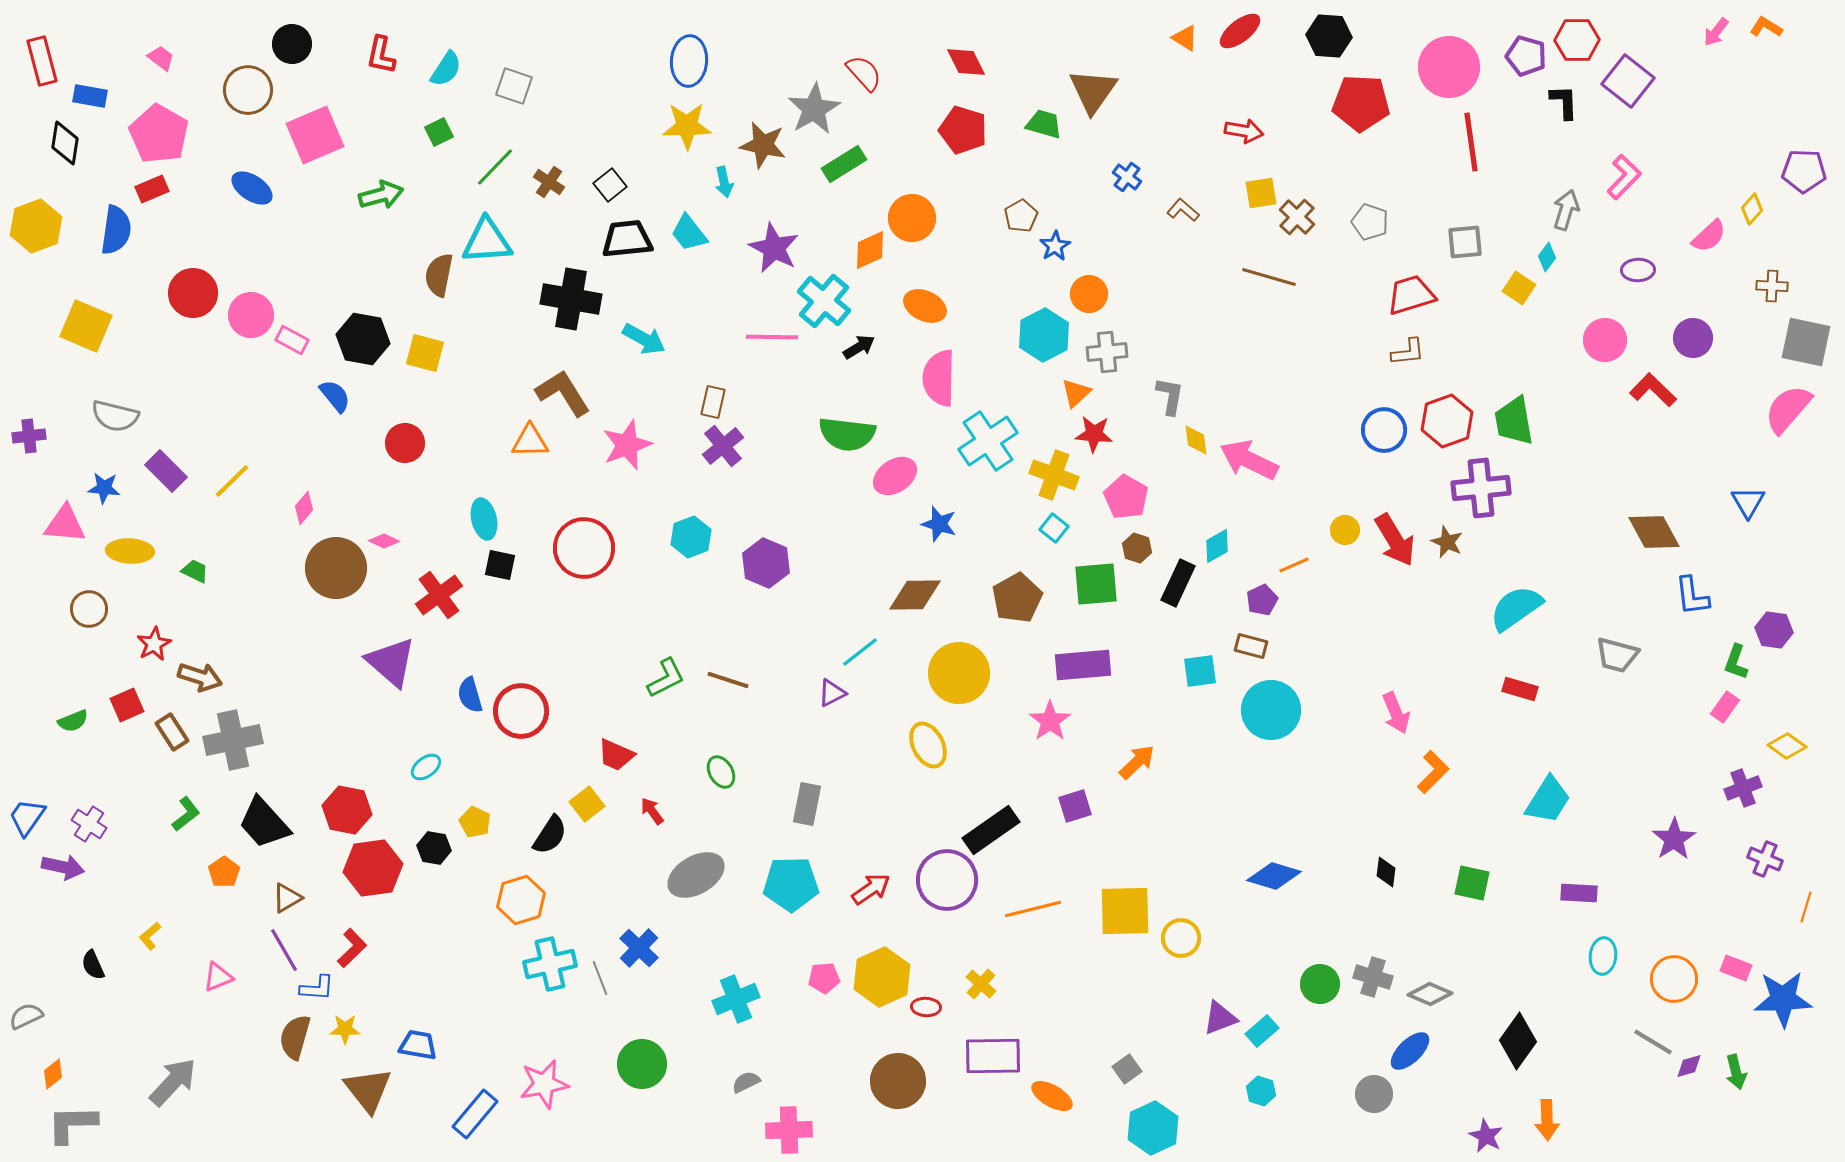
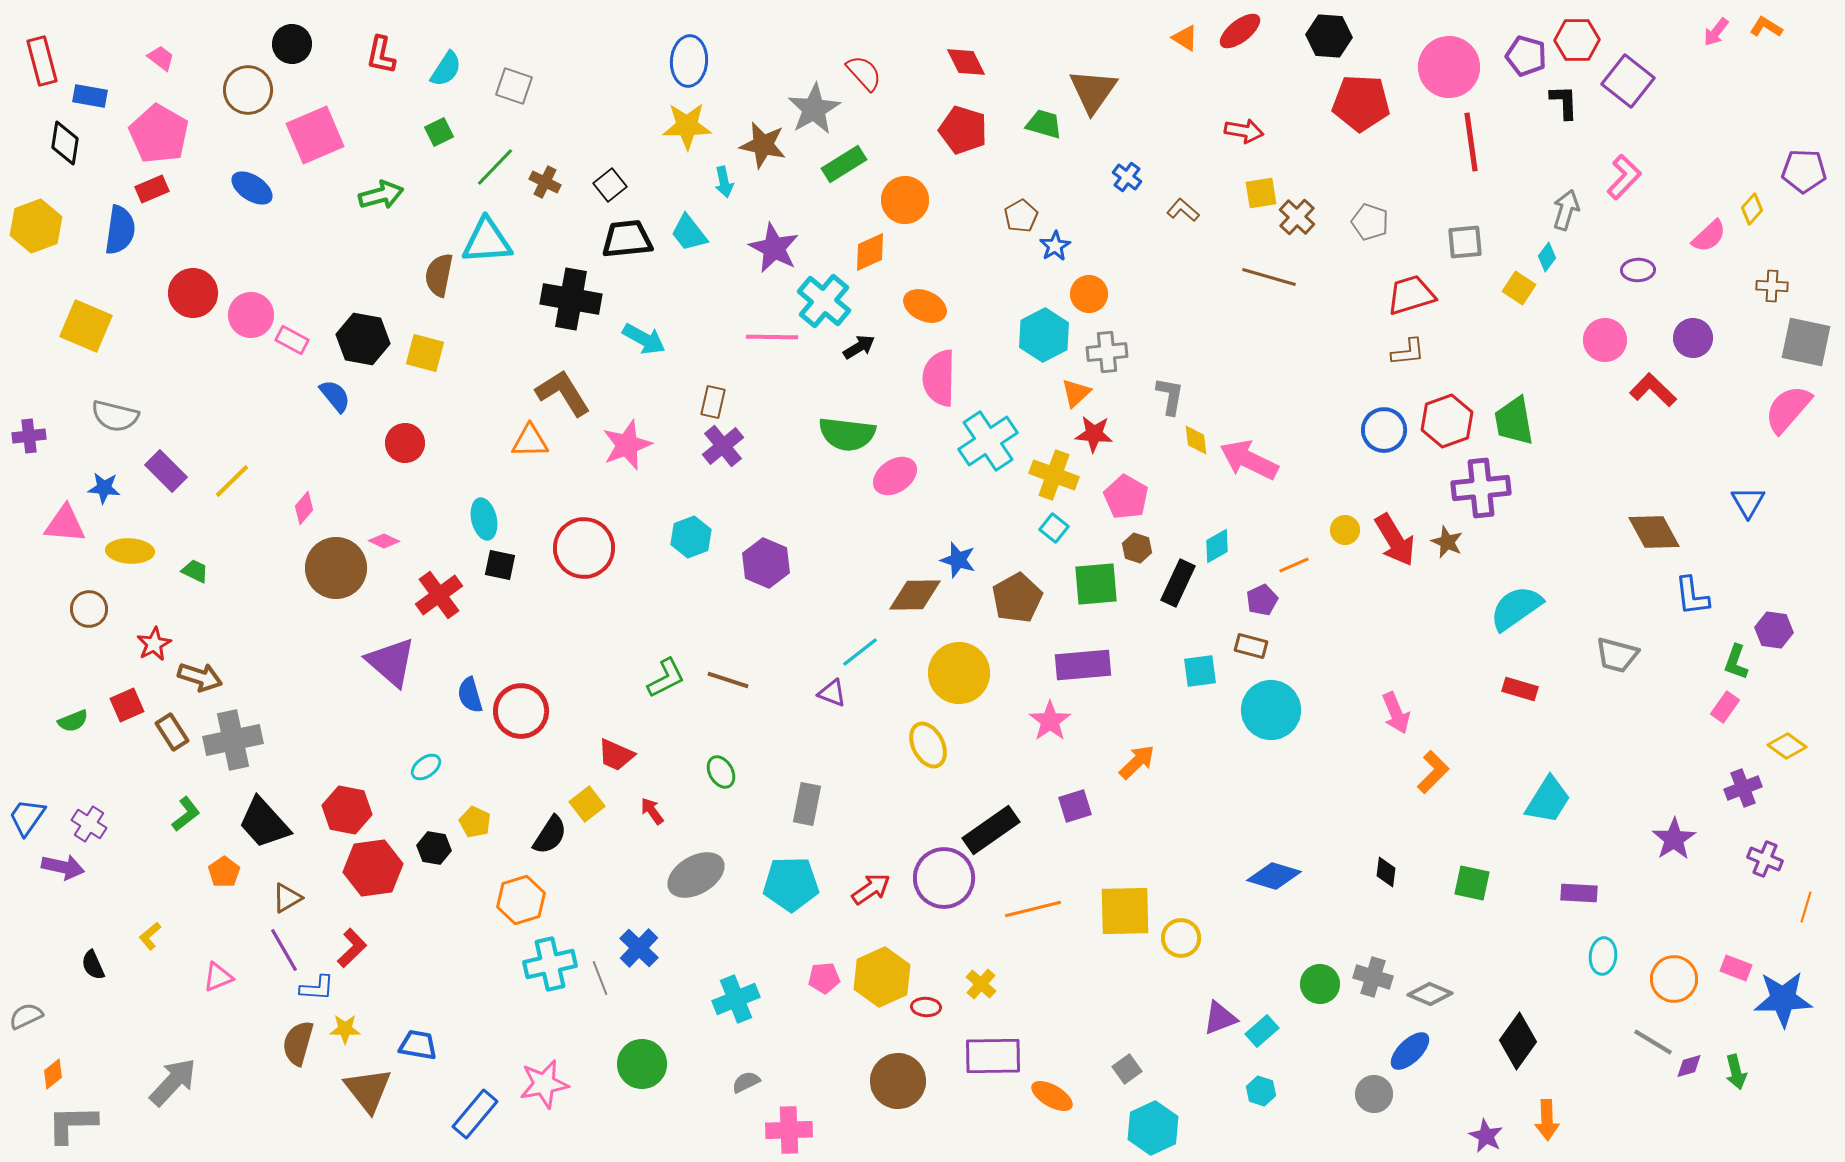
brown cross at (549, 182): moved 4 px left; rotated 8 degrees counterclockwise
orange circle at (912, 218): moved 7 px left, 18 px up
blue semicircle at (116, 230): moved 4 px right
orange diamond at (870, 250): moved 2 px down
blue star at (939, 524): moved 19 px right, 36 px down
purple triangle at (832, 693): rotated 48 degrees clockwise
purple circle at (947, 880): moved 3 px left, 2 px up
brown semicircle at (295, 1037): moved 3 px right, 6 px down
